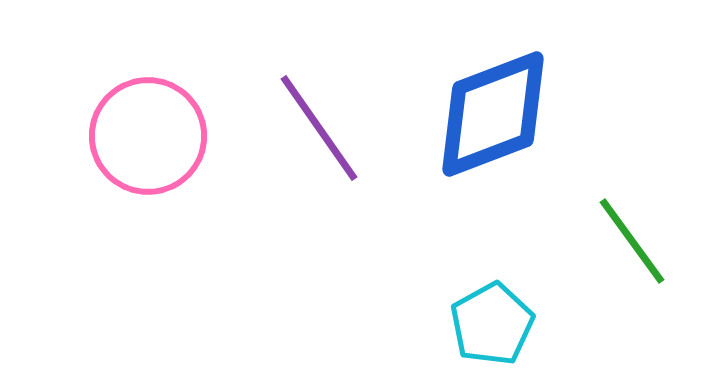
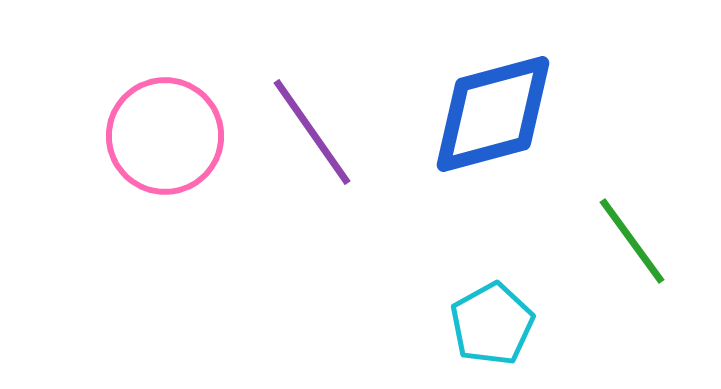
blue diamond: rotated 6 degrees clockwise
purple line: moved 7 px left, 4 px down
pink circle: moved 17 px right
